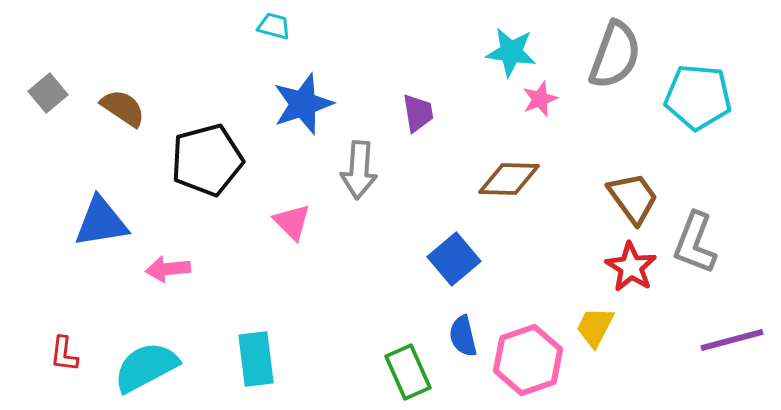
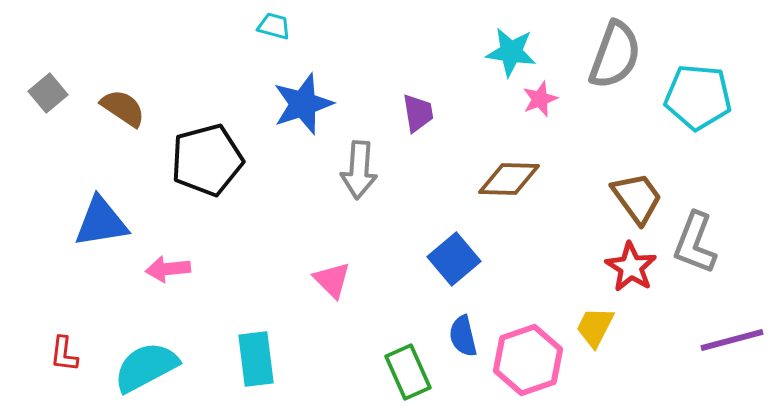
brown trapezoid: moved 4 px right
pink triangle: moved 40 px right, 58 px down
